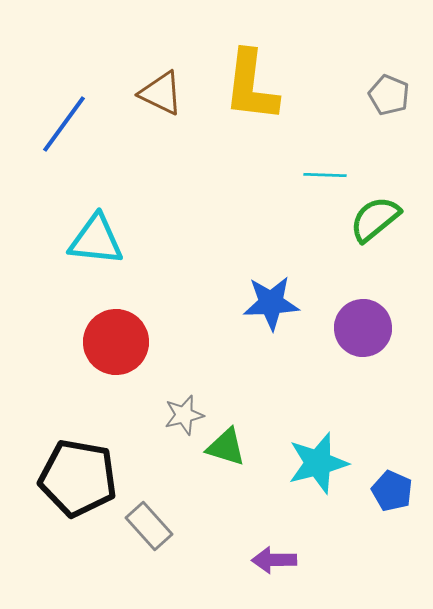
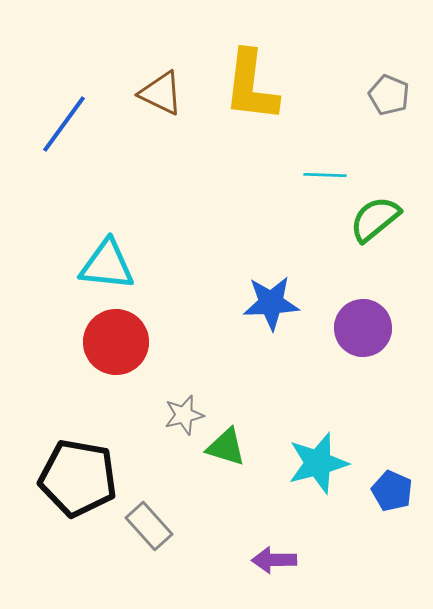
cyan triangle: moved 11 px right, 25 px down
